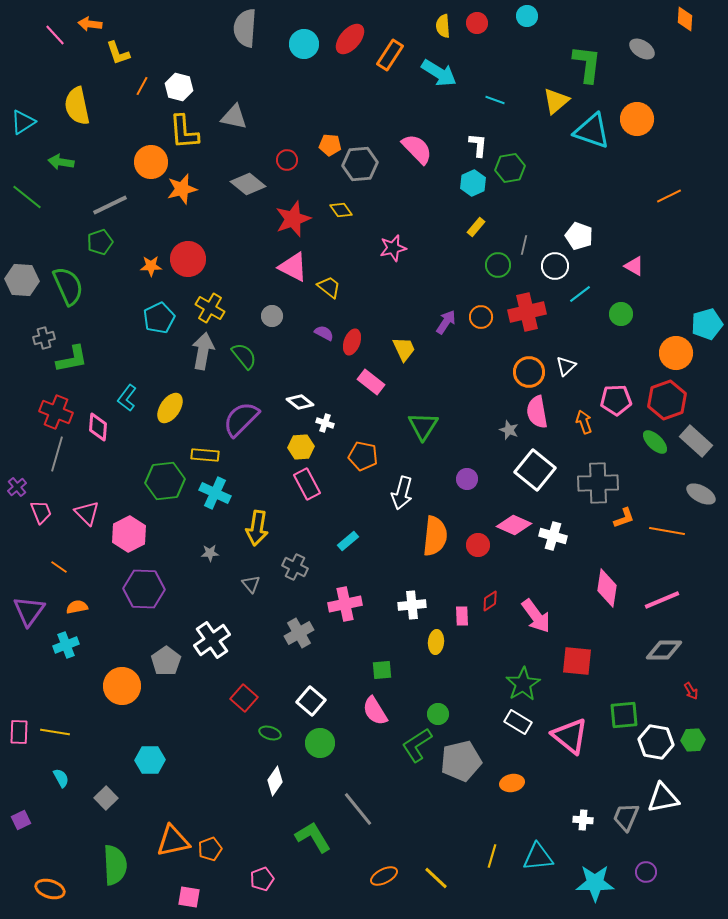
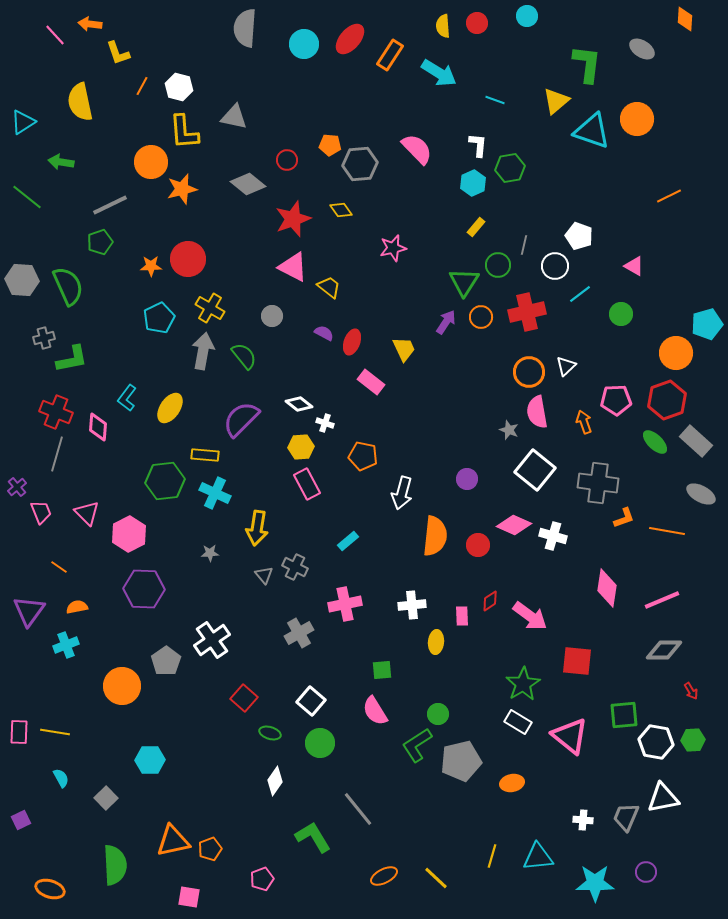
yellow semicircle at (77, 106): moved 3 px right, 4 px up
white diamond at (300, 402): moved 1 px left, 2 px down
green triangle at (423, 426): moved 41 px right, 144 px up
gray cross at (598, 483): rotated 9 degrees clockwise
gray triangle at (251, 584): moved 13 px right, 9 px up
pink arrow at (536, 616): moved 6 px left; rotated 18 degrees counterclockwise
